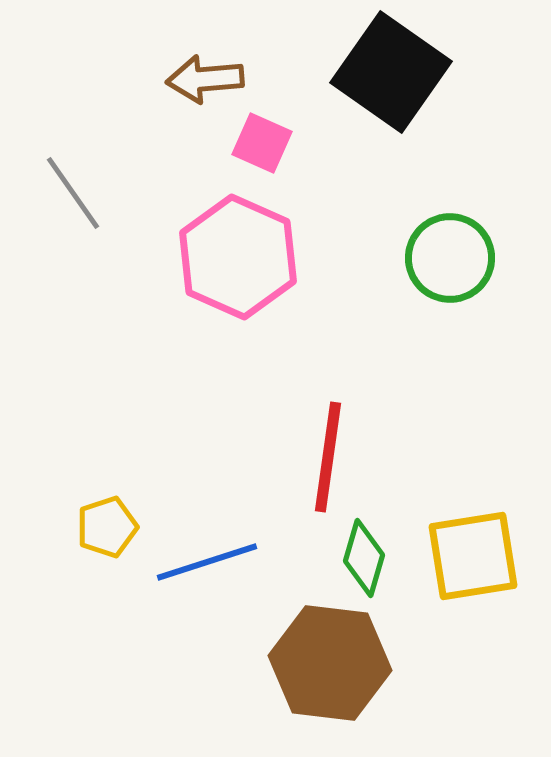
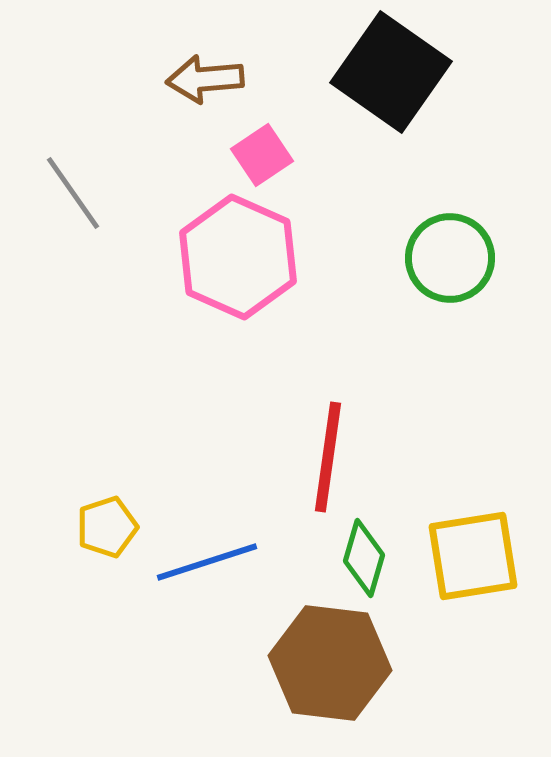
pink square: moved 12 px down; rotated 32 degrees clockwise
